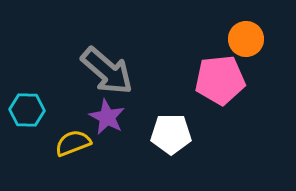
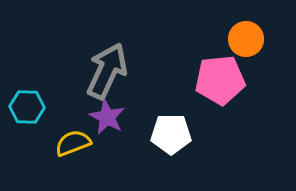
gray arrow: rotated 106 degrees counterclockwise
cyan hexagon: moved 3 px up
